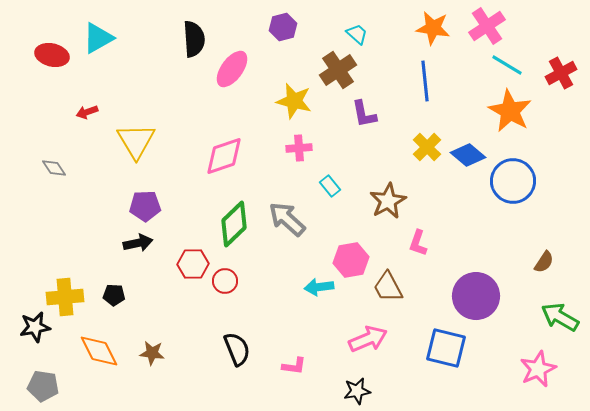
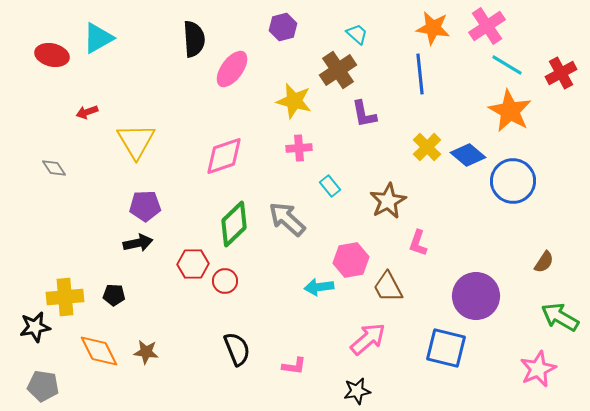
blue line at (425, 81): moved 5 px left, 7 px up
pink arrow at (368, 339): rotated 18 degrees counterclockwise
brown star at (152, 353): moved 6 px left, 1 px up
